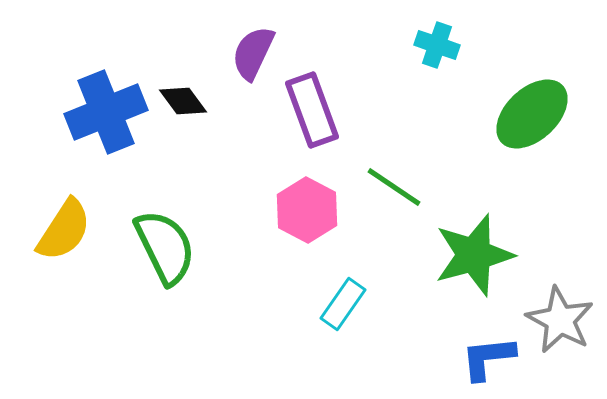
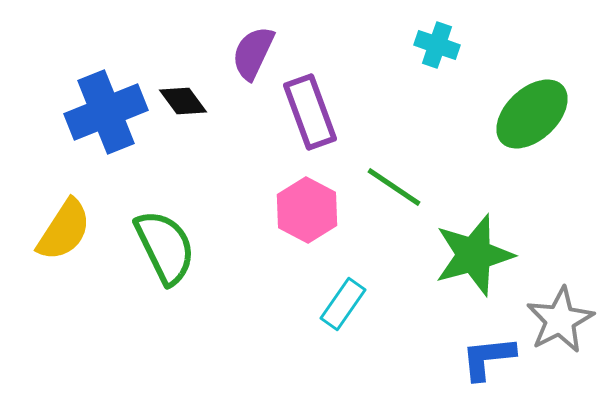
purple rectangle: moved 2 px left, 2 px down
gray star: rotated 16 degrees clockwise
